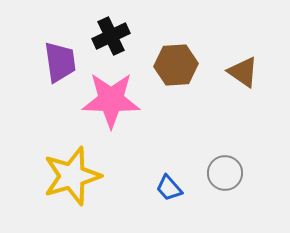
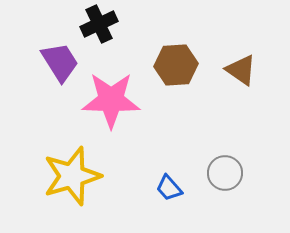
black cross: moved 12 px left, 12 px up
purple trapezoid: rotated 24 degrees counterclockwise
brown triangle: moved 2 px left, 2 px up
